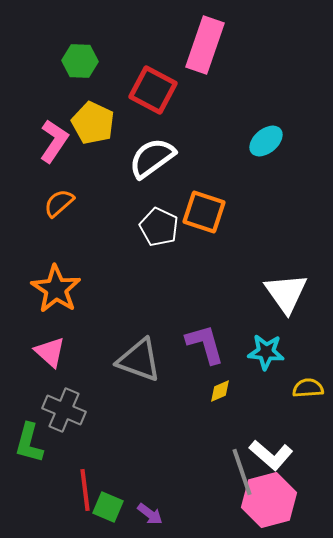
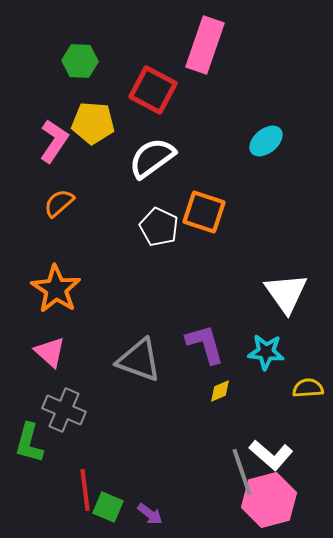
yellow pentagon: rotated 21 degrees counterclockwise
